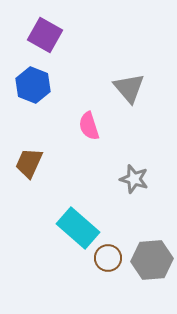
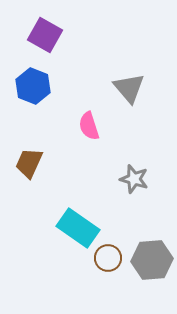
blue hexagon: moved 1 px down
cyan rectangle: rotated 6 degrees counterclockwise
